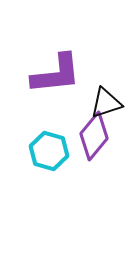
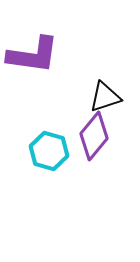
purple L-shape: moved 23 px left, 19 px up; rotated 14 degrees clockwise
black triangle: moved 1 px left, 6 px up
